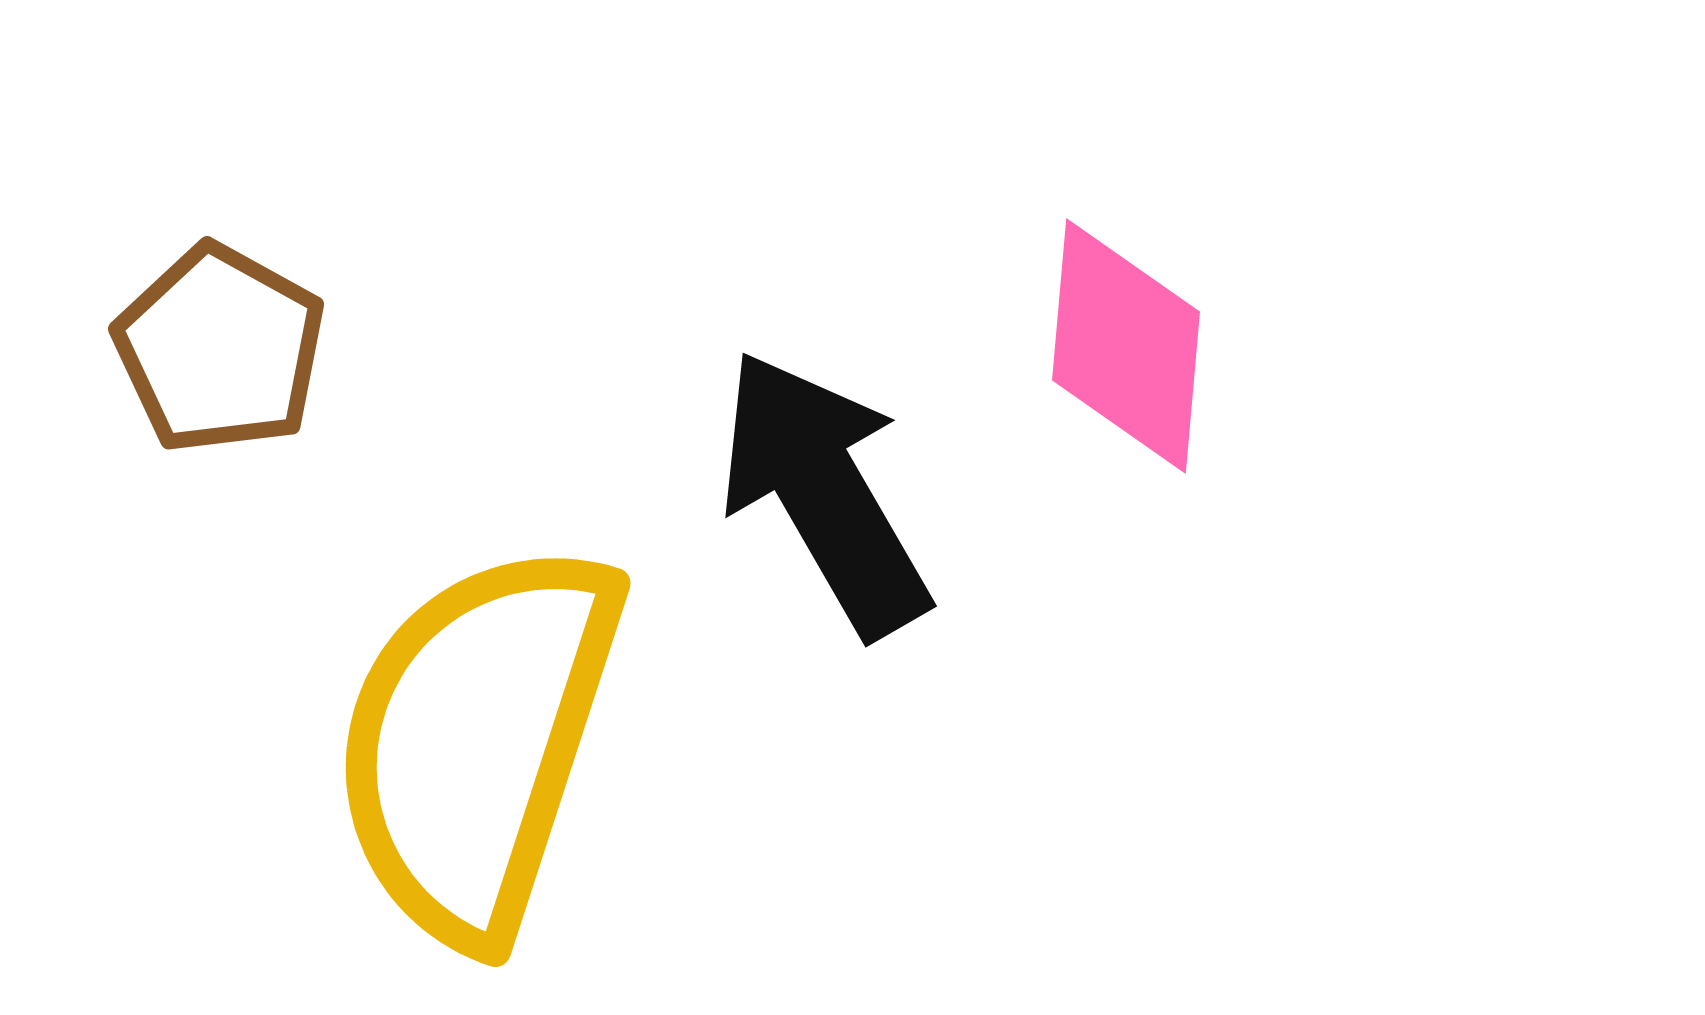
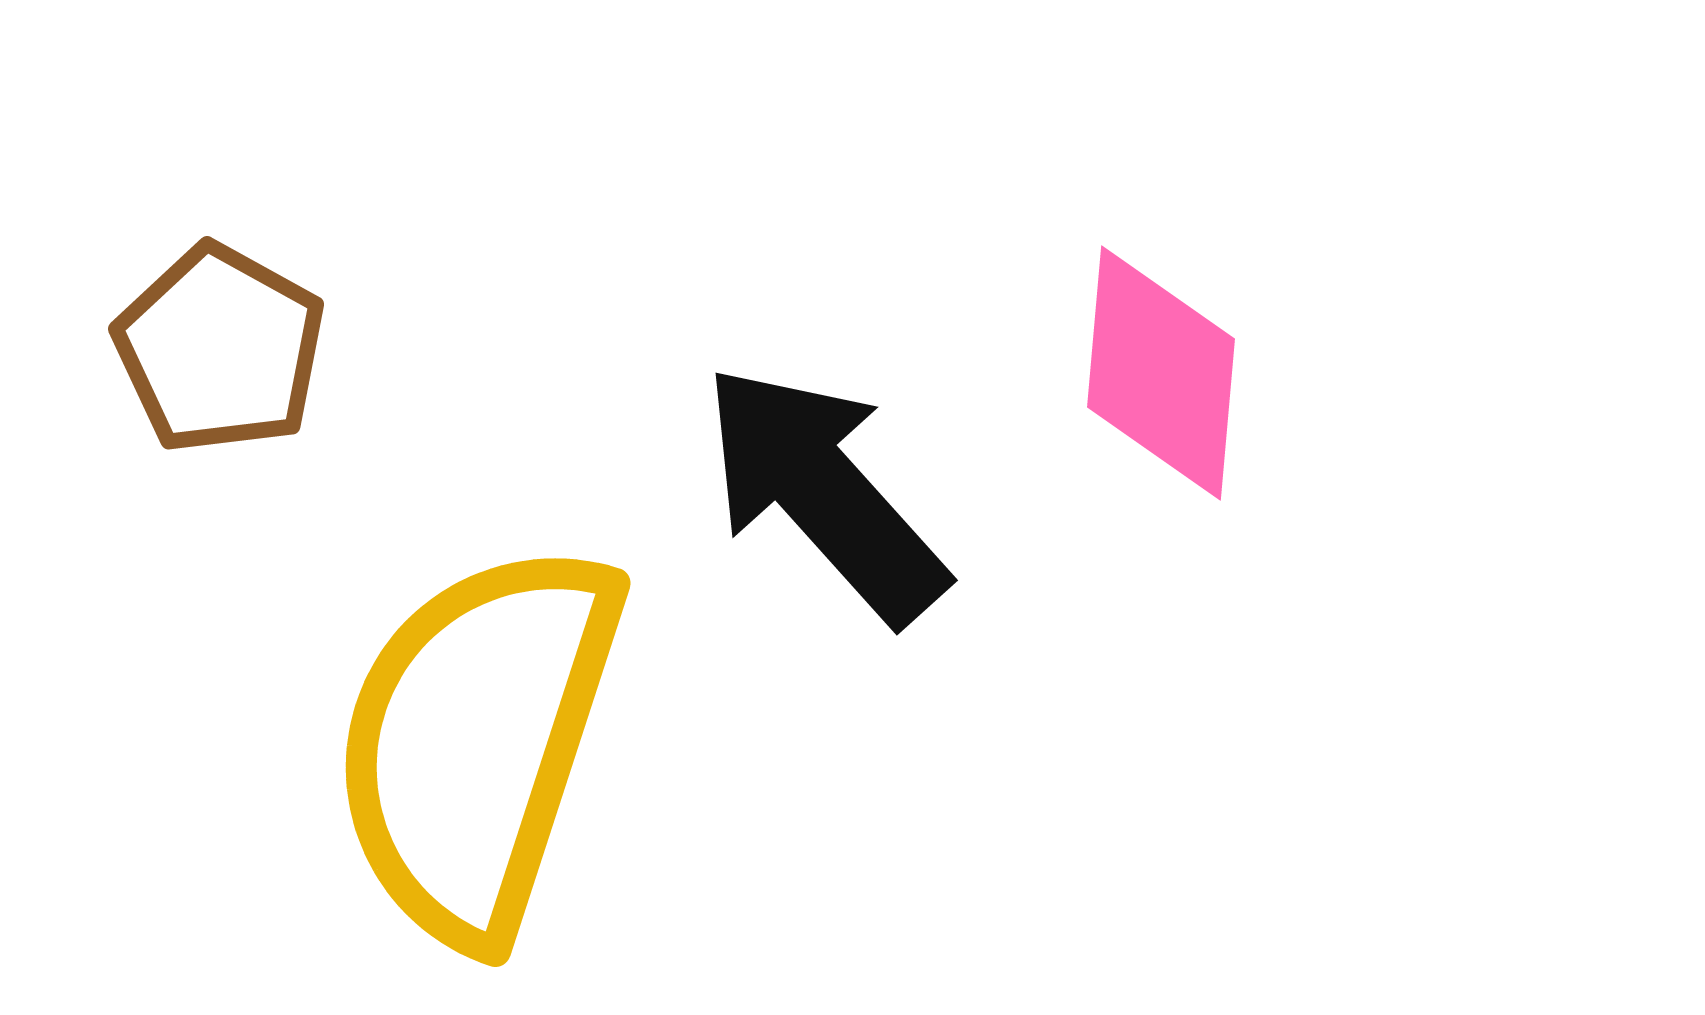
pink diamond: moved 35 px right, 27 px down
black arrow: rotated 12 degrees counterclockwise
